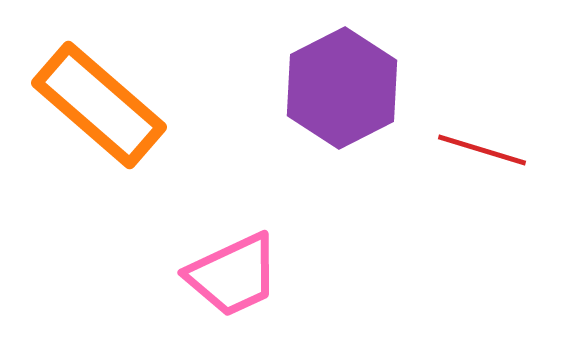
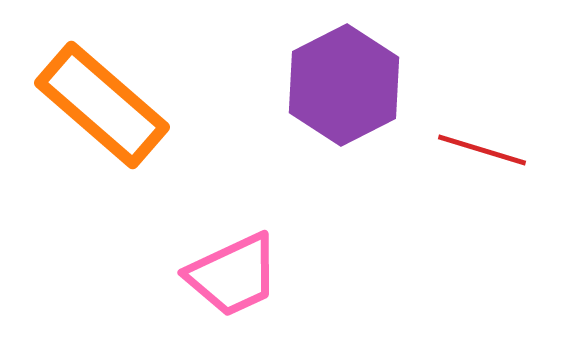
purple hexagon: moved 2 px right, 3 px up
orange rectangle: moved 3 px right
